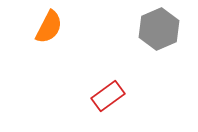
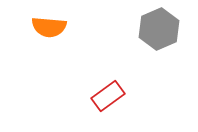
orange semicircle: rotated 68 degrees clockwise
